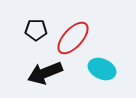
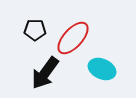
black pentagon: moved 1 px left
black arrow: rotated 32 degrees counterclockwise
